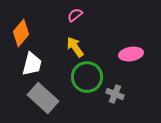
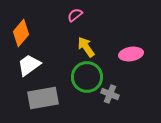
yellow arrow: moved 11 px right
white trapezoid: moved 3 px left, 1 px down; rotated 140 degrees counterclockwise
gray cross: moved 5 px left
gray rectangle: rotated 52 degrees counterclockwise
